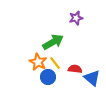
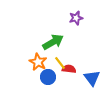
yellow line: moved 5 px right
red semicircle: moved 6 px left
blue triangle: rotated 12 degrees clockwise
